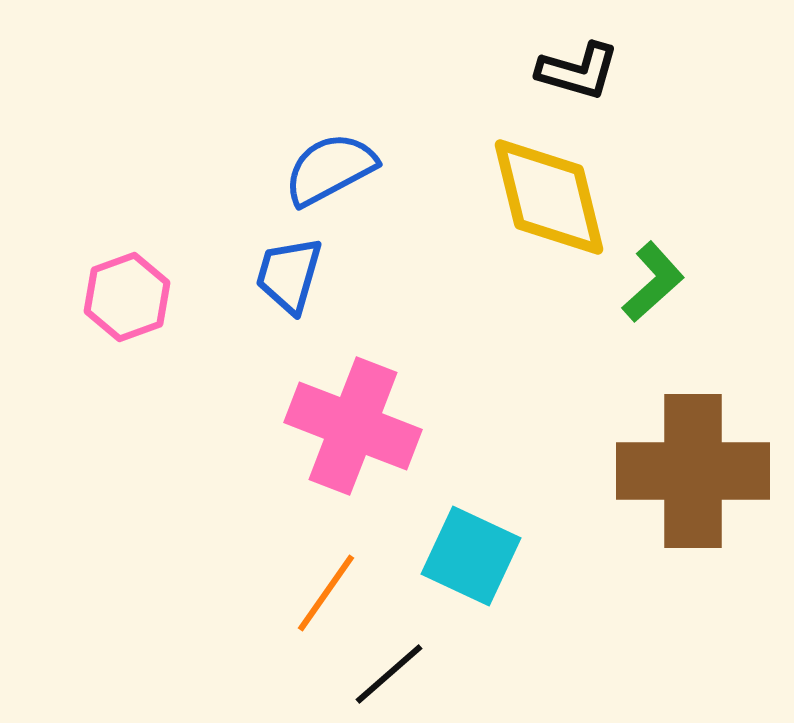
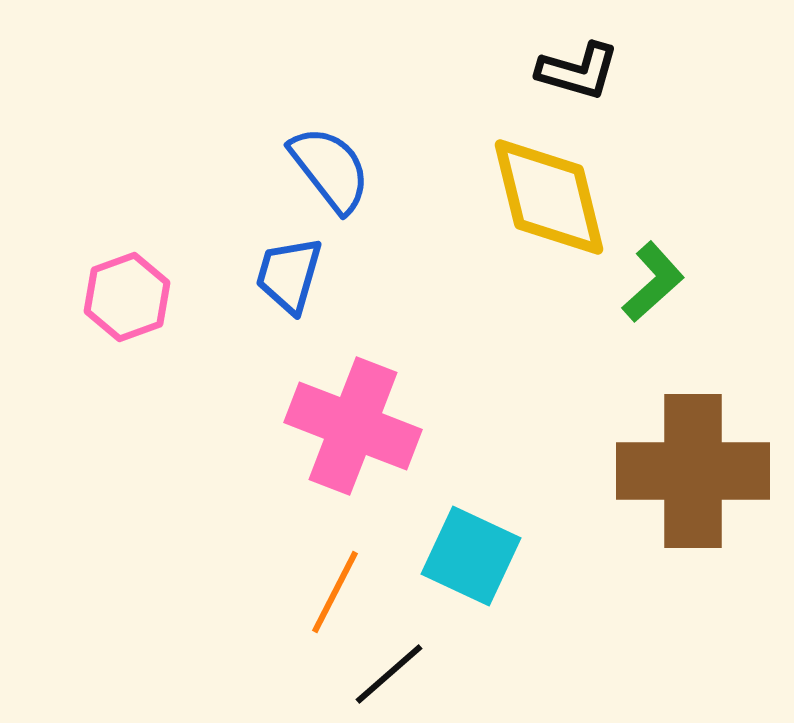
blue semicircle: rotated 80 degrees clockwise
orange line: moved 9 px right, 1 px up; rotated 8 degrees counterclockwise
